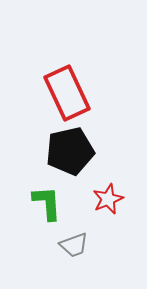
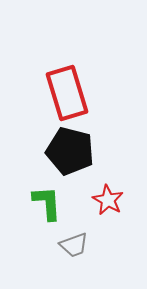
red rectangle: rotated 8 degrees clockwise
black pentagon: rotated 27 degrees clockwise
red star: moved 1 px down; rotated 20 degrees counterclockwise
